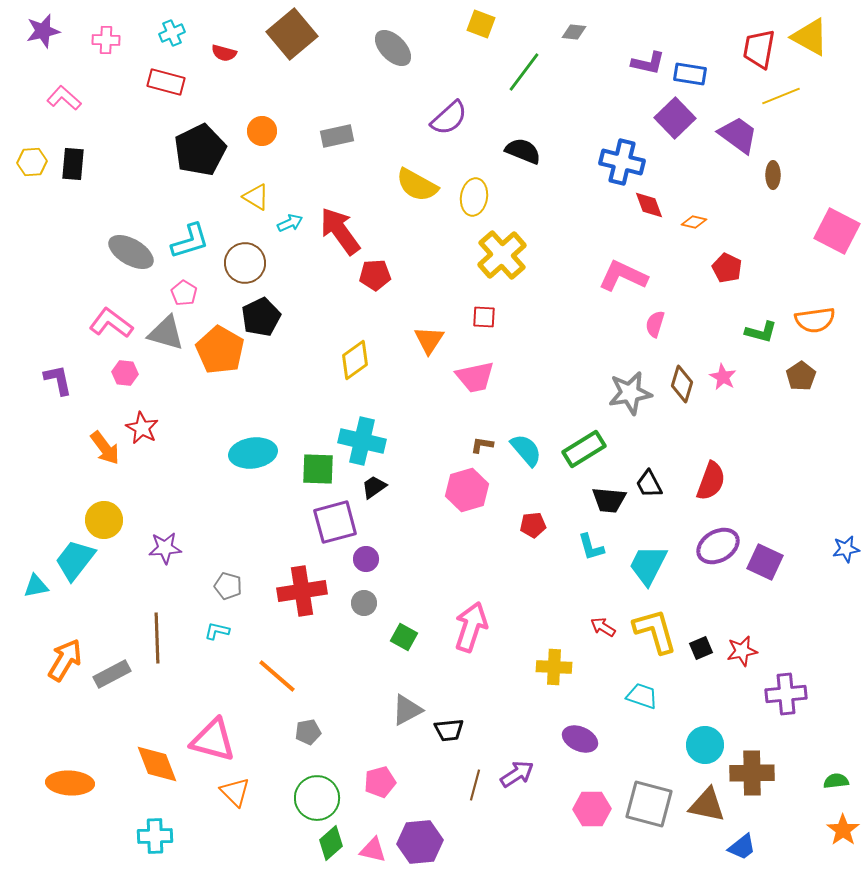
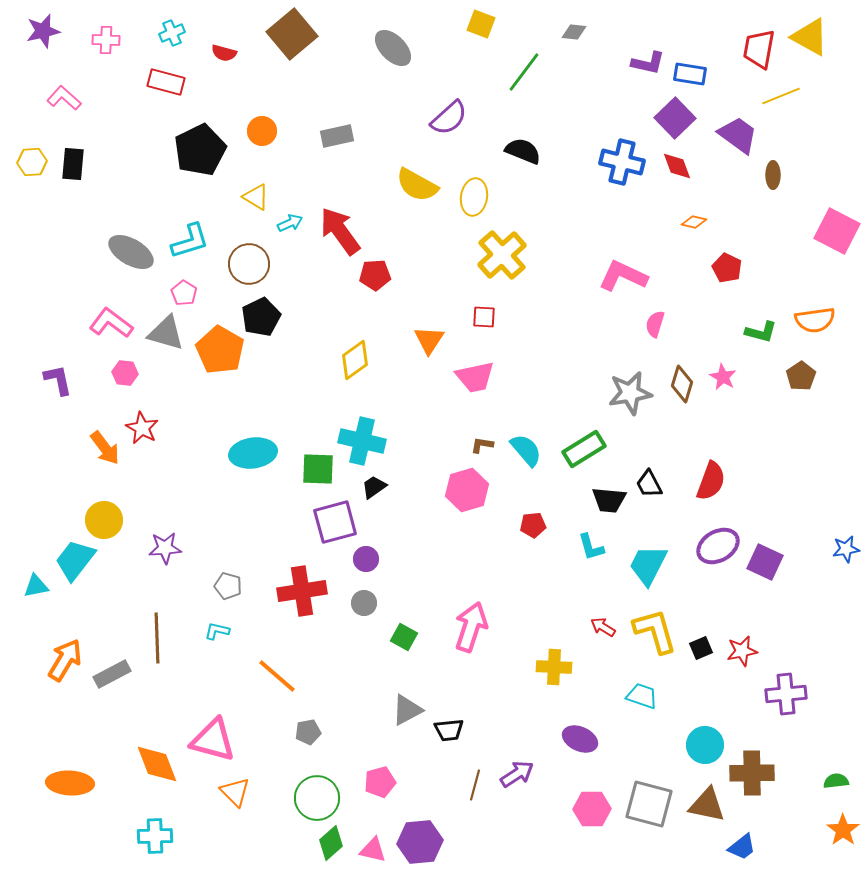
red diamond at (649, 205): moved 28 px right, 39 px up
brown circle at (245, 263): moved 4 px right, 1 px down
